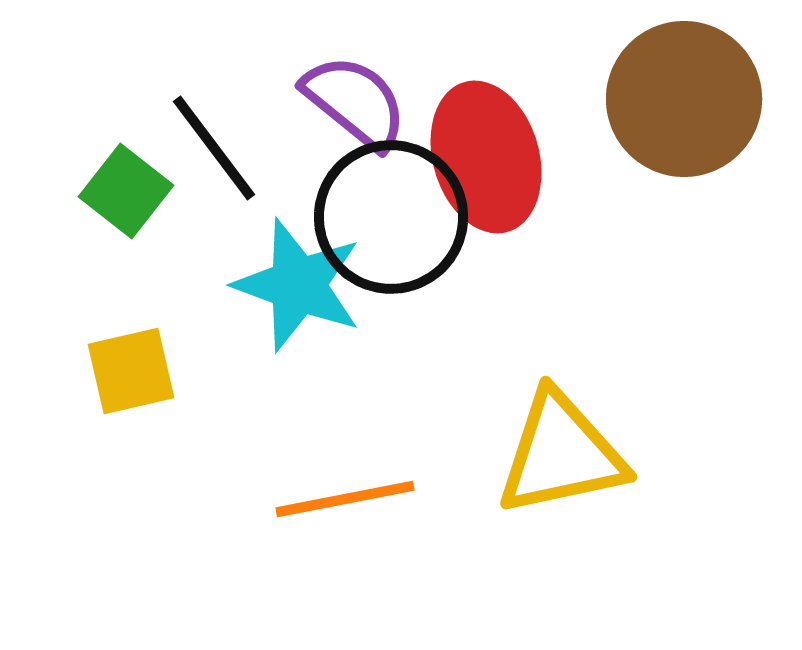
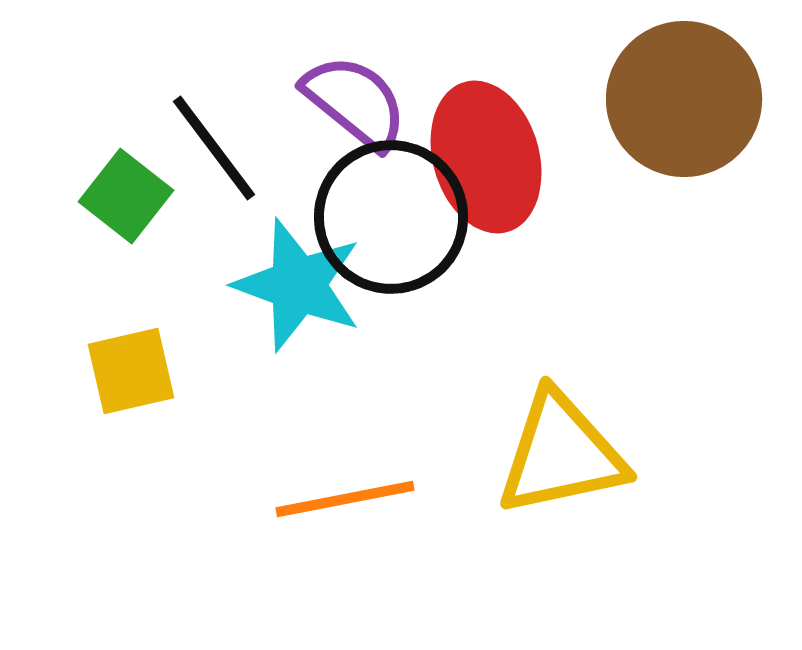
green square: moved 5 px down
